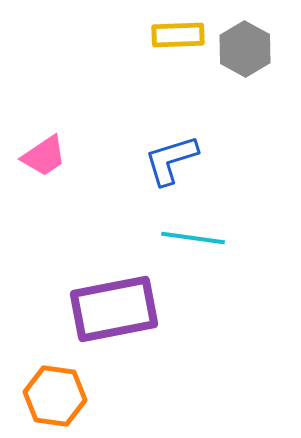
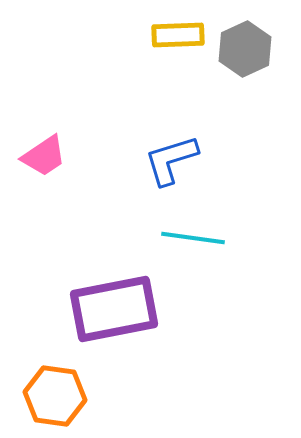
gray hexagon: rotated 6 degrees clockwise
